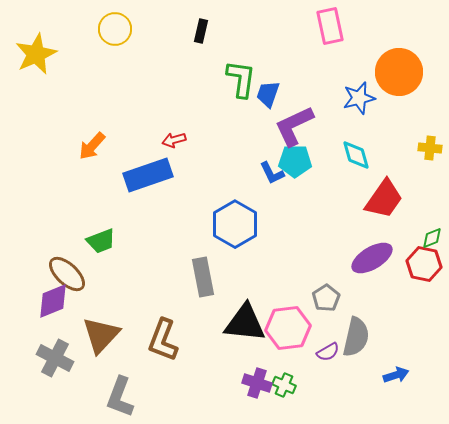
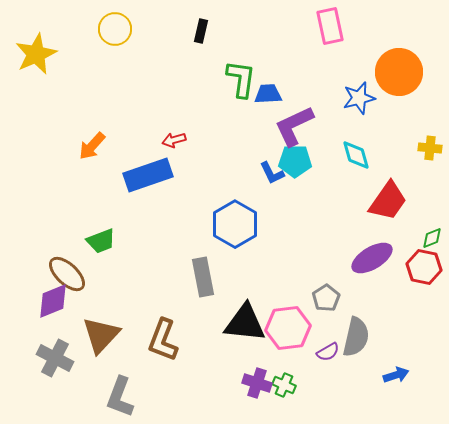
blue trapezoid: rotated 68 degrees clockwise
red trapezoid: moved 4 px right, 2 px down
red hexagon: moved 3 px down
